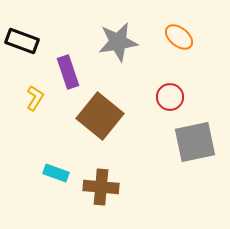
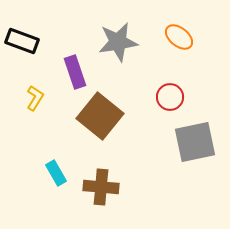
purple rectangle: moved 7 px right
cyan rectangle: rotated 40 degrees clockwise
